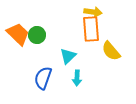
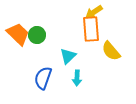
yellow arrow: moved 1 px right; rotated 138 degrees clockwise
